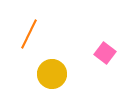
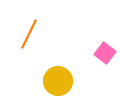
yellow circle: moved 6 px right, 7 px down
